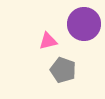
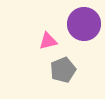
gray pentagon: rotated 30 degrees clockwise
